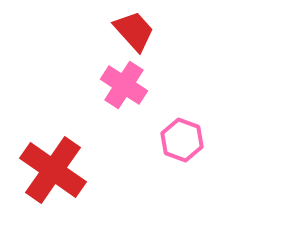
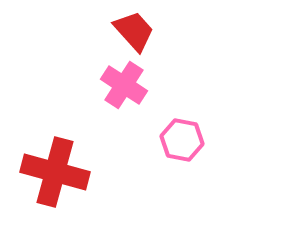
pink hexagon: rotated 9 degrees counterclockwise
red cross: moved 2 px right, 2 px down; rotated 20 degrees counterclockwise
